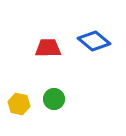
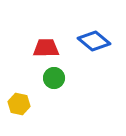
red trapezoid: moved 2 px left
green circle: moved 21 px up
